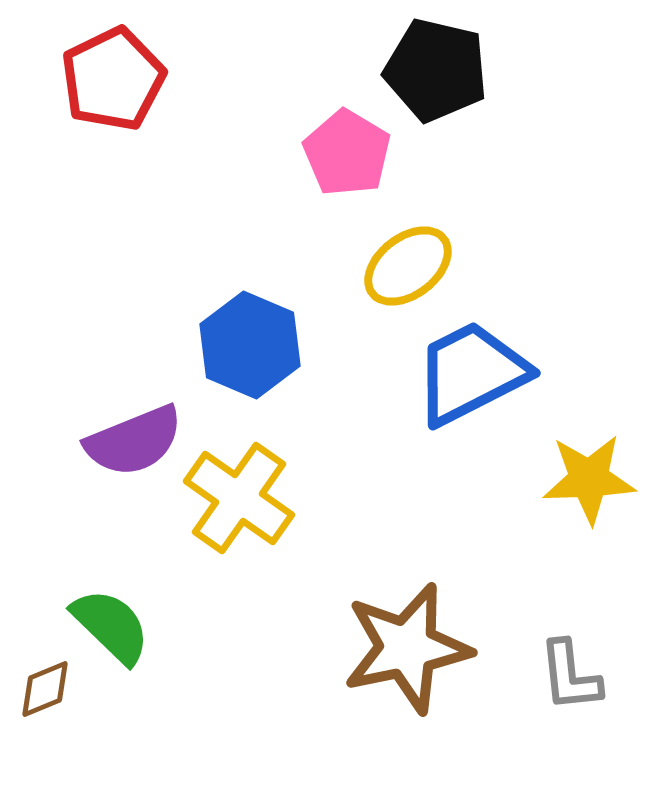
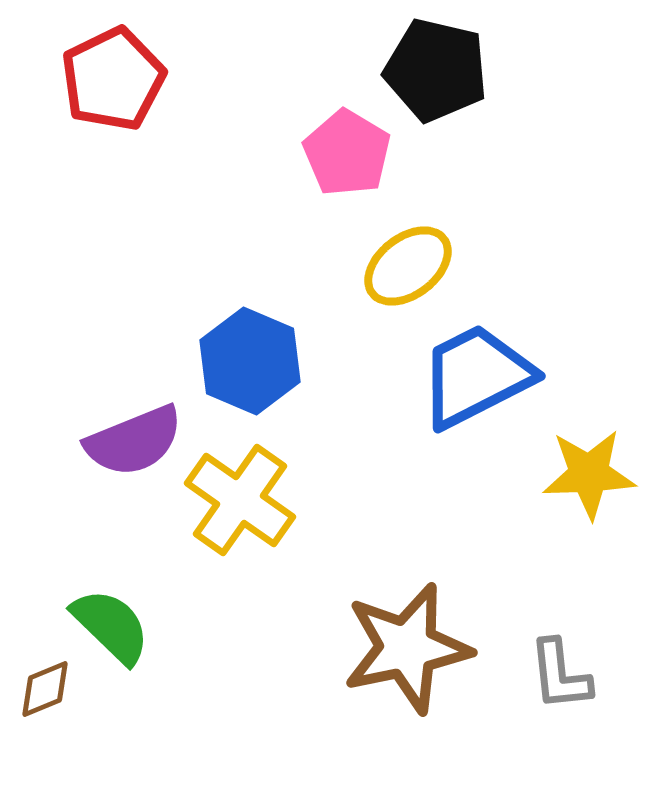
blue hexagon: moved 16 px down
blue trapezoid: moved 5 px right, 3 px down
yellow star: moved 5 px up
yellow cross: moved 1 px right, 2 px down
gray L-shape: moved 10 px left, 1 px up
